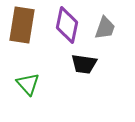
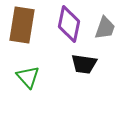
purple diamond: moved 2 px right, 1 px up
green triangle: moved 7 px up
